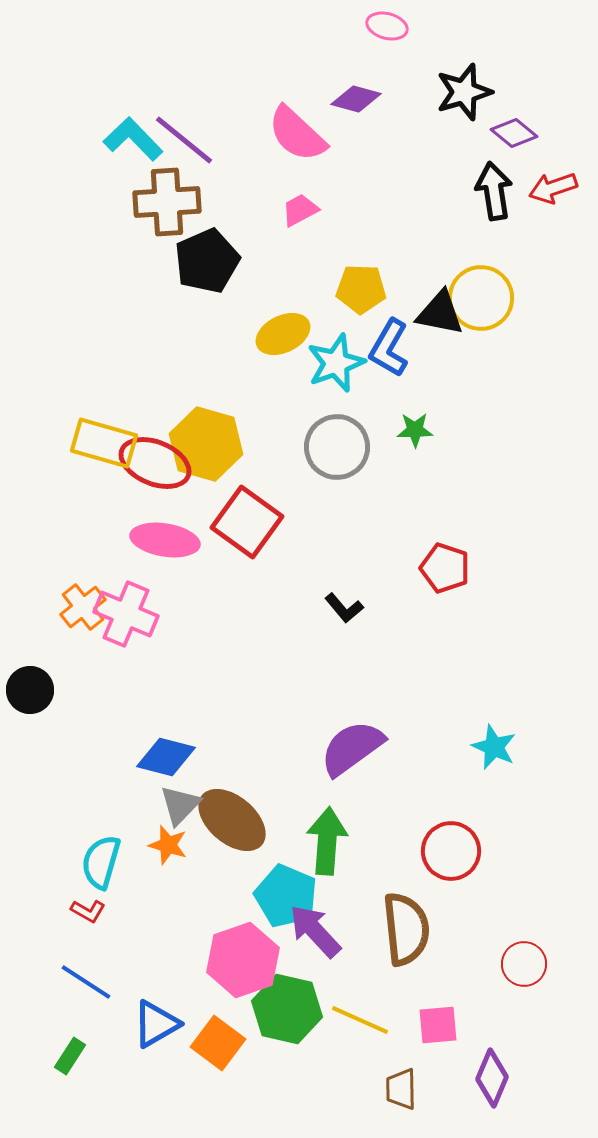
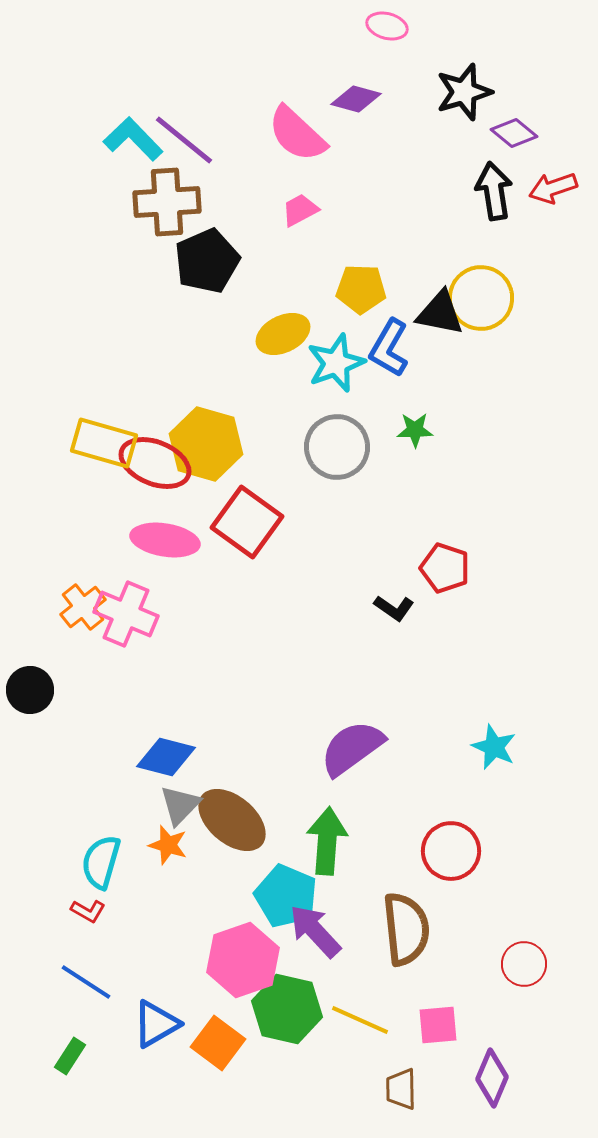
black L-shape at (344, 608): moved 50 px right; rotated 15 degrees counterclockwise
